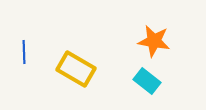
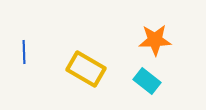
orange star: moved 1 px right, 1 px up; rotated 12 degrees counterclockwise
yellow rectangle: moved 10 px right
